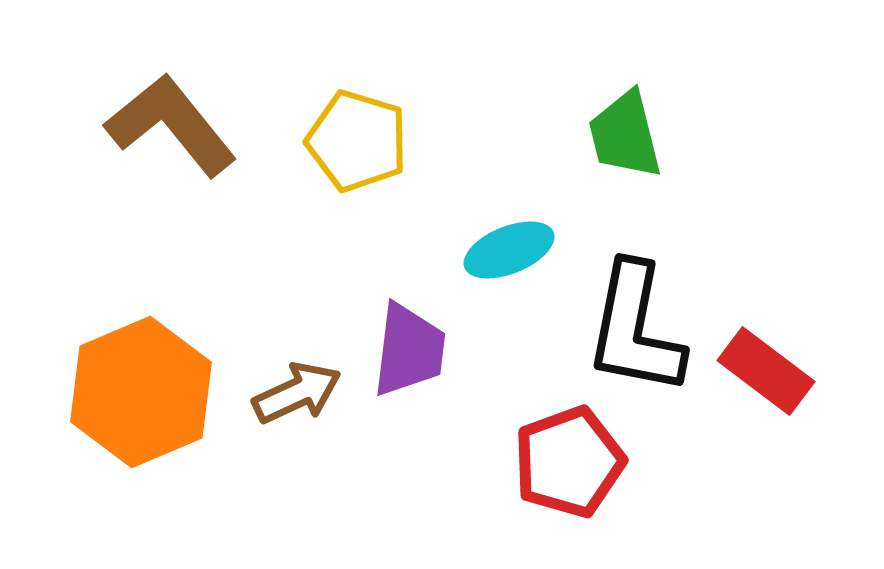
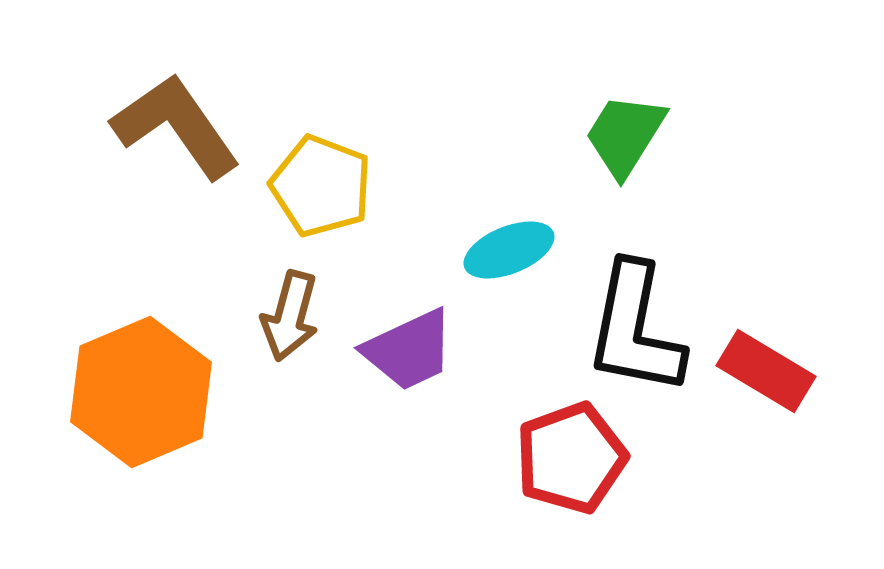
brown L-shape: moved 5 px right, 1 px down; rotated 4 degrees clockwise
green trapezoid: rotated 46 degrees clockwise
yellow pentagon: moved 36 px left, 45 px down; rotated 4 degrees clockwise
purple trapezoid: rotated 58 degrees clockwise
red rectangle: rotated 6 degrees counterclockwise
brown arrow: moved 7 px left, 77 px up; rotated 130 degrees clockwise
red pentagon: moved 2 px right, 4 px up
